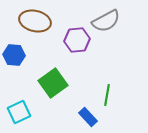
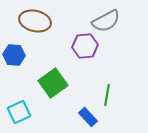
purple hexagon: moved 8 px right, 6 px down
